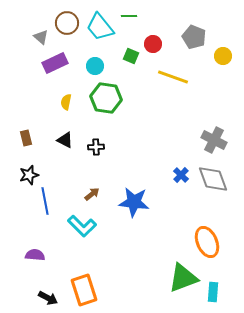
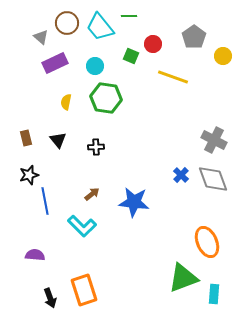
gray pentagon: rotated 15 degrees clockwise
black triangle: moved 7 px left; rotated 24 degrees clockwise
cyan rectangle: moved 1 px right, 2 px down
black arrow: moved 2 px right; rotated 42 degrees clockwise
